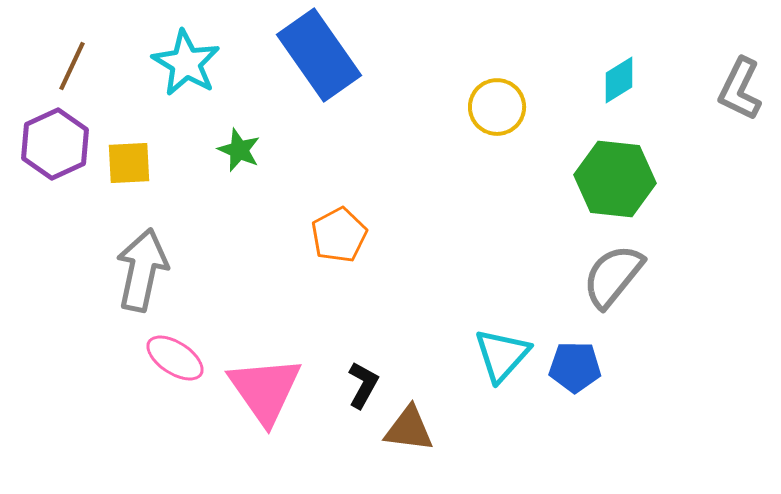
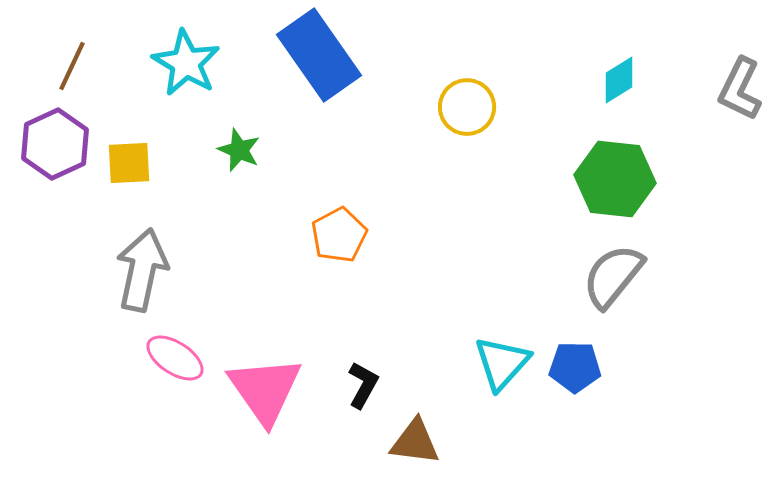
yellow circle: moved 30 px left
cyan triangle: moved 8 px down
brown triangle: moved 6 px right, 13 px down
